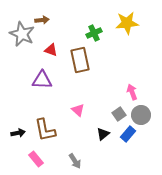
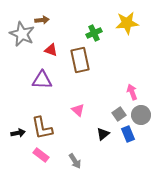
brown L-shape: moved 3 px left, 2 px up
blue rectangle: rotated 63 degrees counterclockwise
pink rectangle: moved 5 px right, 4 px up; rotated 14 degrees counterclockwise
